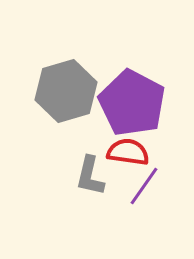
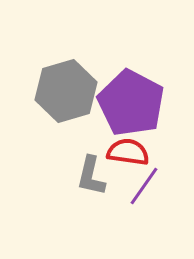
purple pentagon: moved 1 px left
gray L-shape: moved 1 px right
